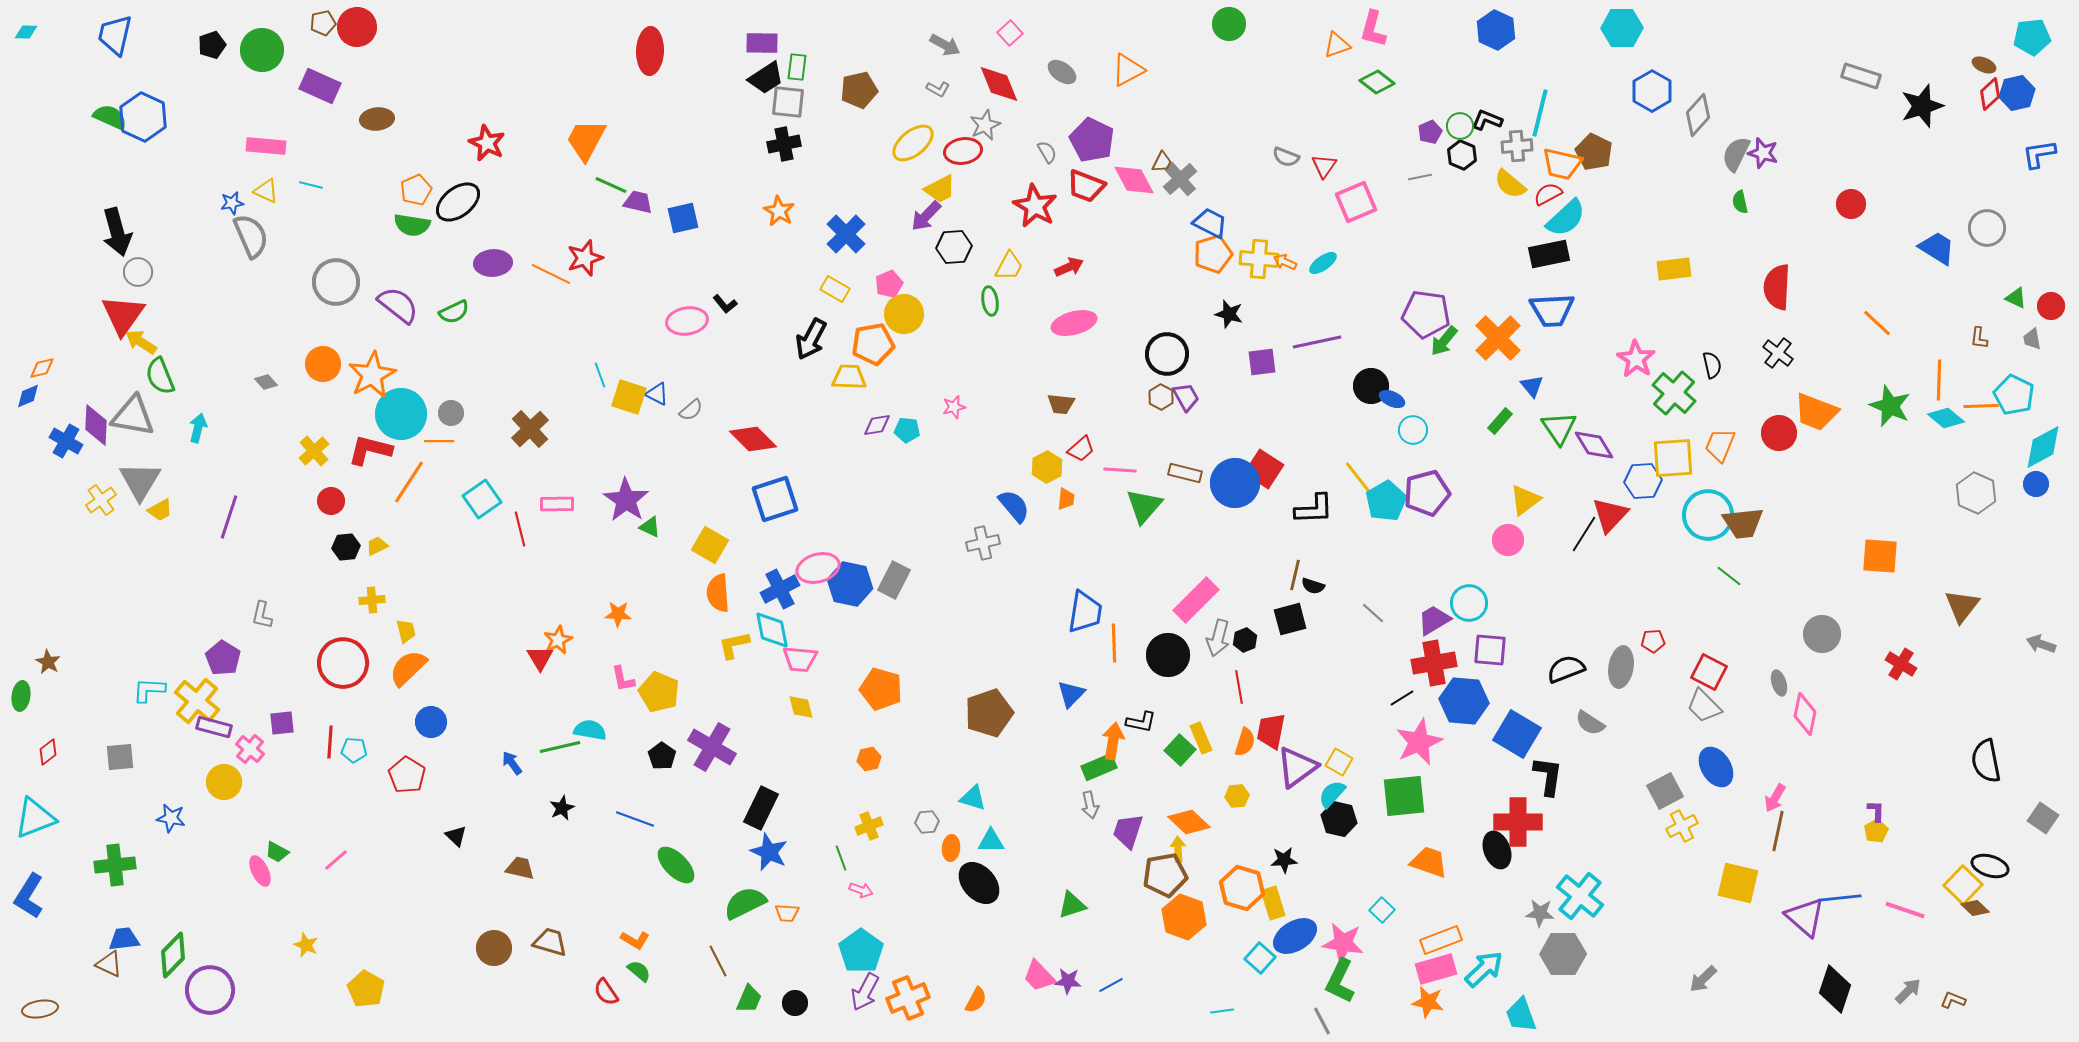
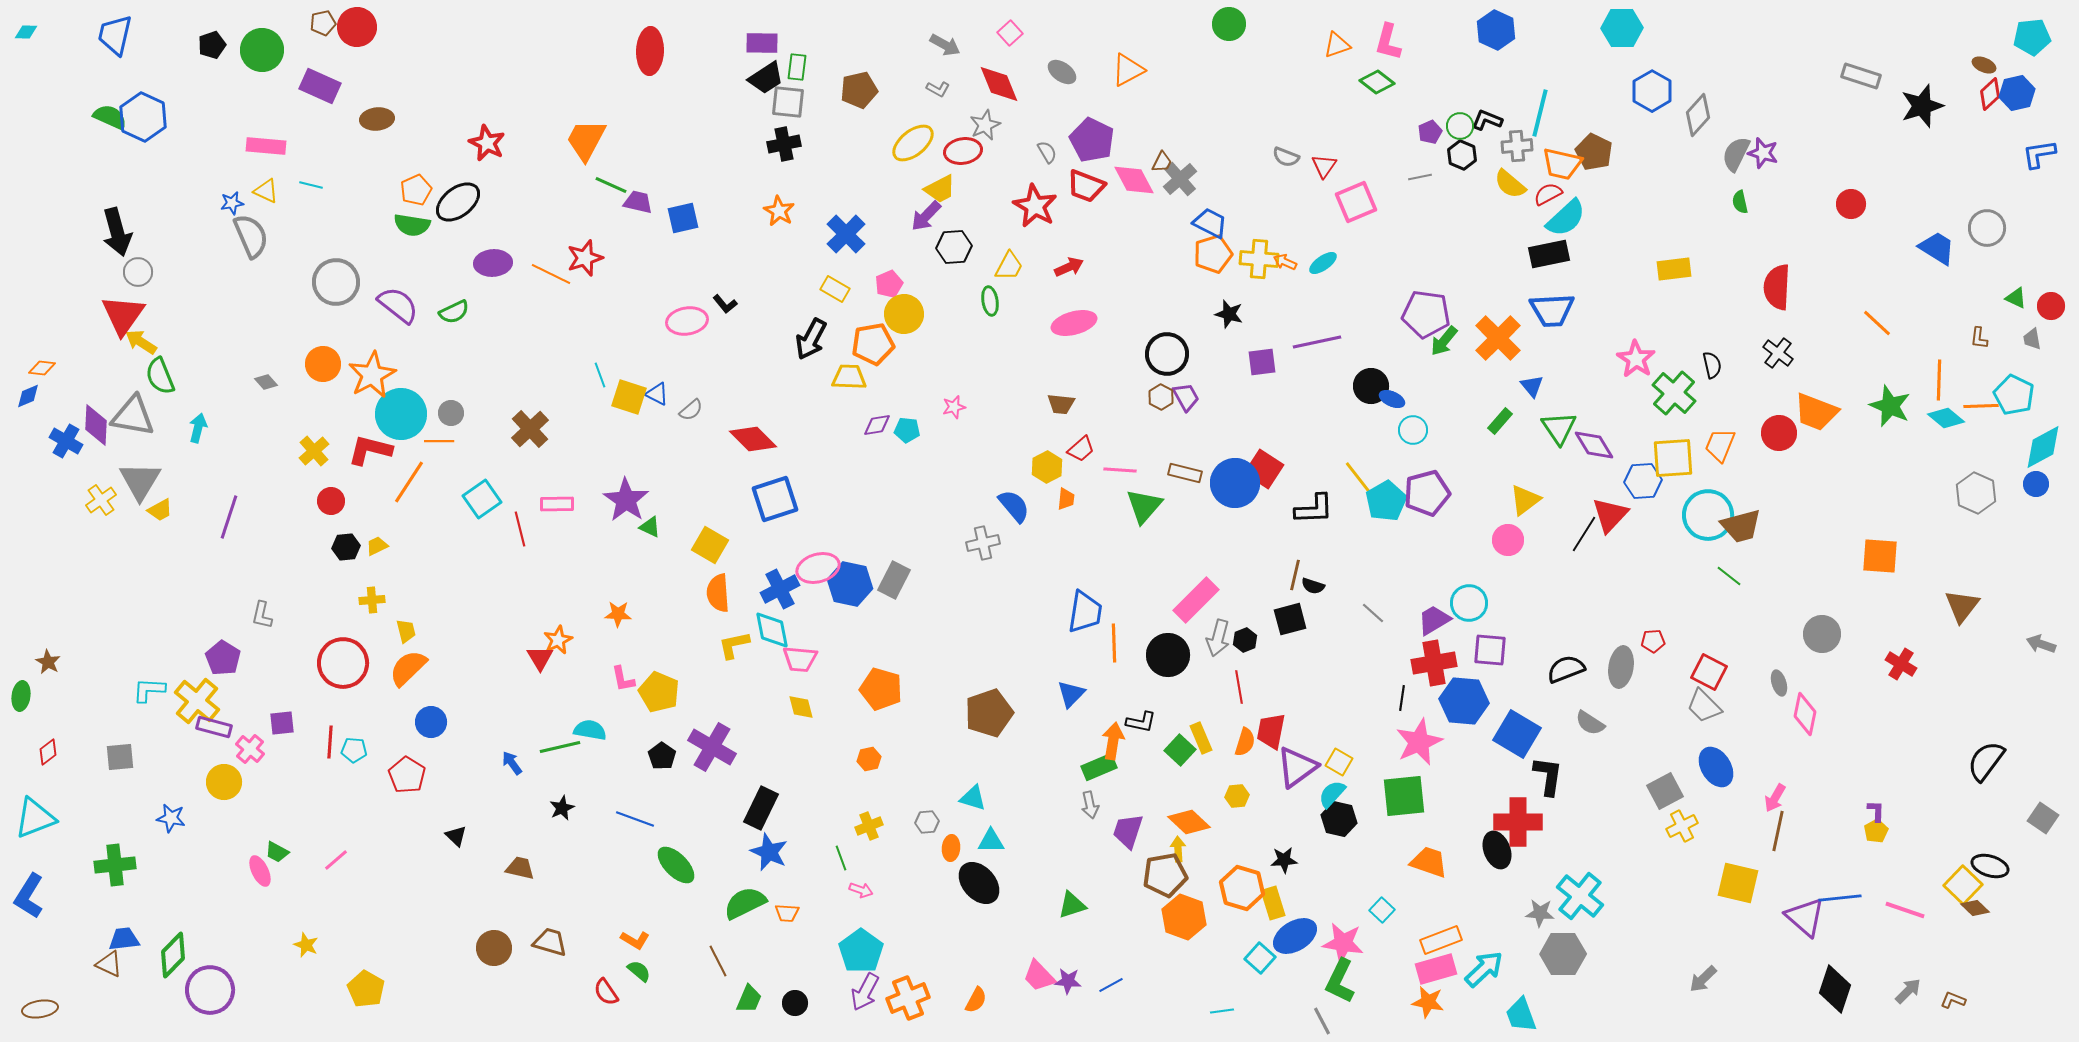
pink L-shape at (1373, 29): moved 15 px right, 13 px down
orange diamond at (42, 368): rotated 20 degrees clockwise
brown trapezoid at (1743, 523): moved 2 px left, 3 px down; rotated 9 degrees counterclockwise
black line at (1402, 698): rotated 50 degrees counterclockwise
black semicircle at (1986, 761): rotated 48 degrees clockwise
